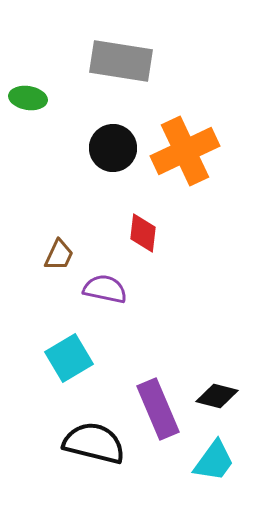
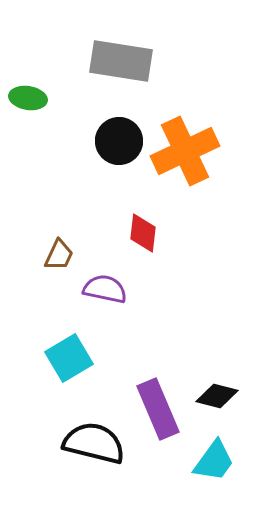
black circle: moved 6 px right, 7 px up
